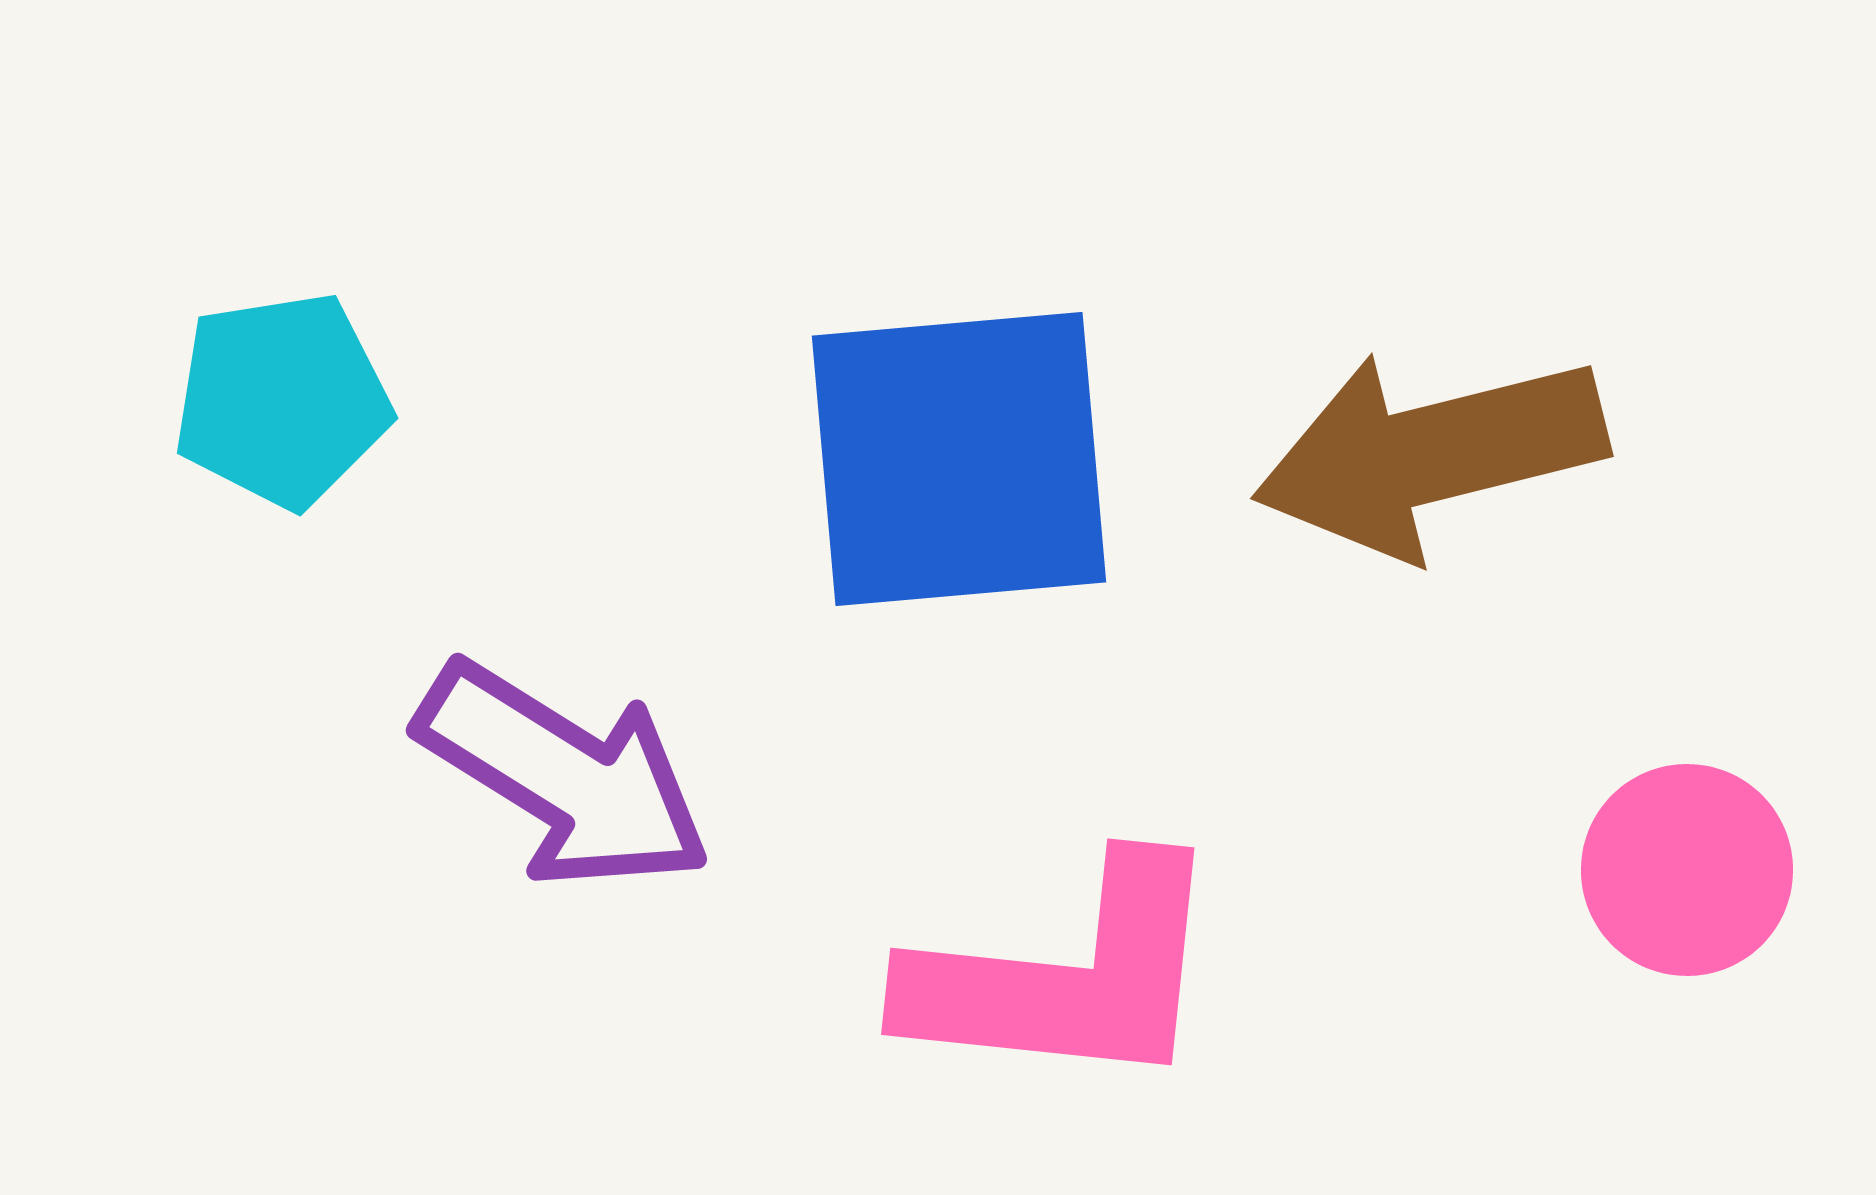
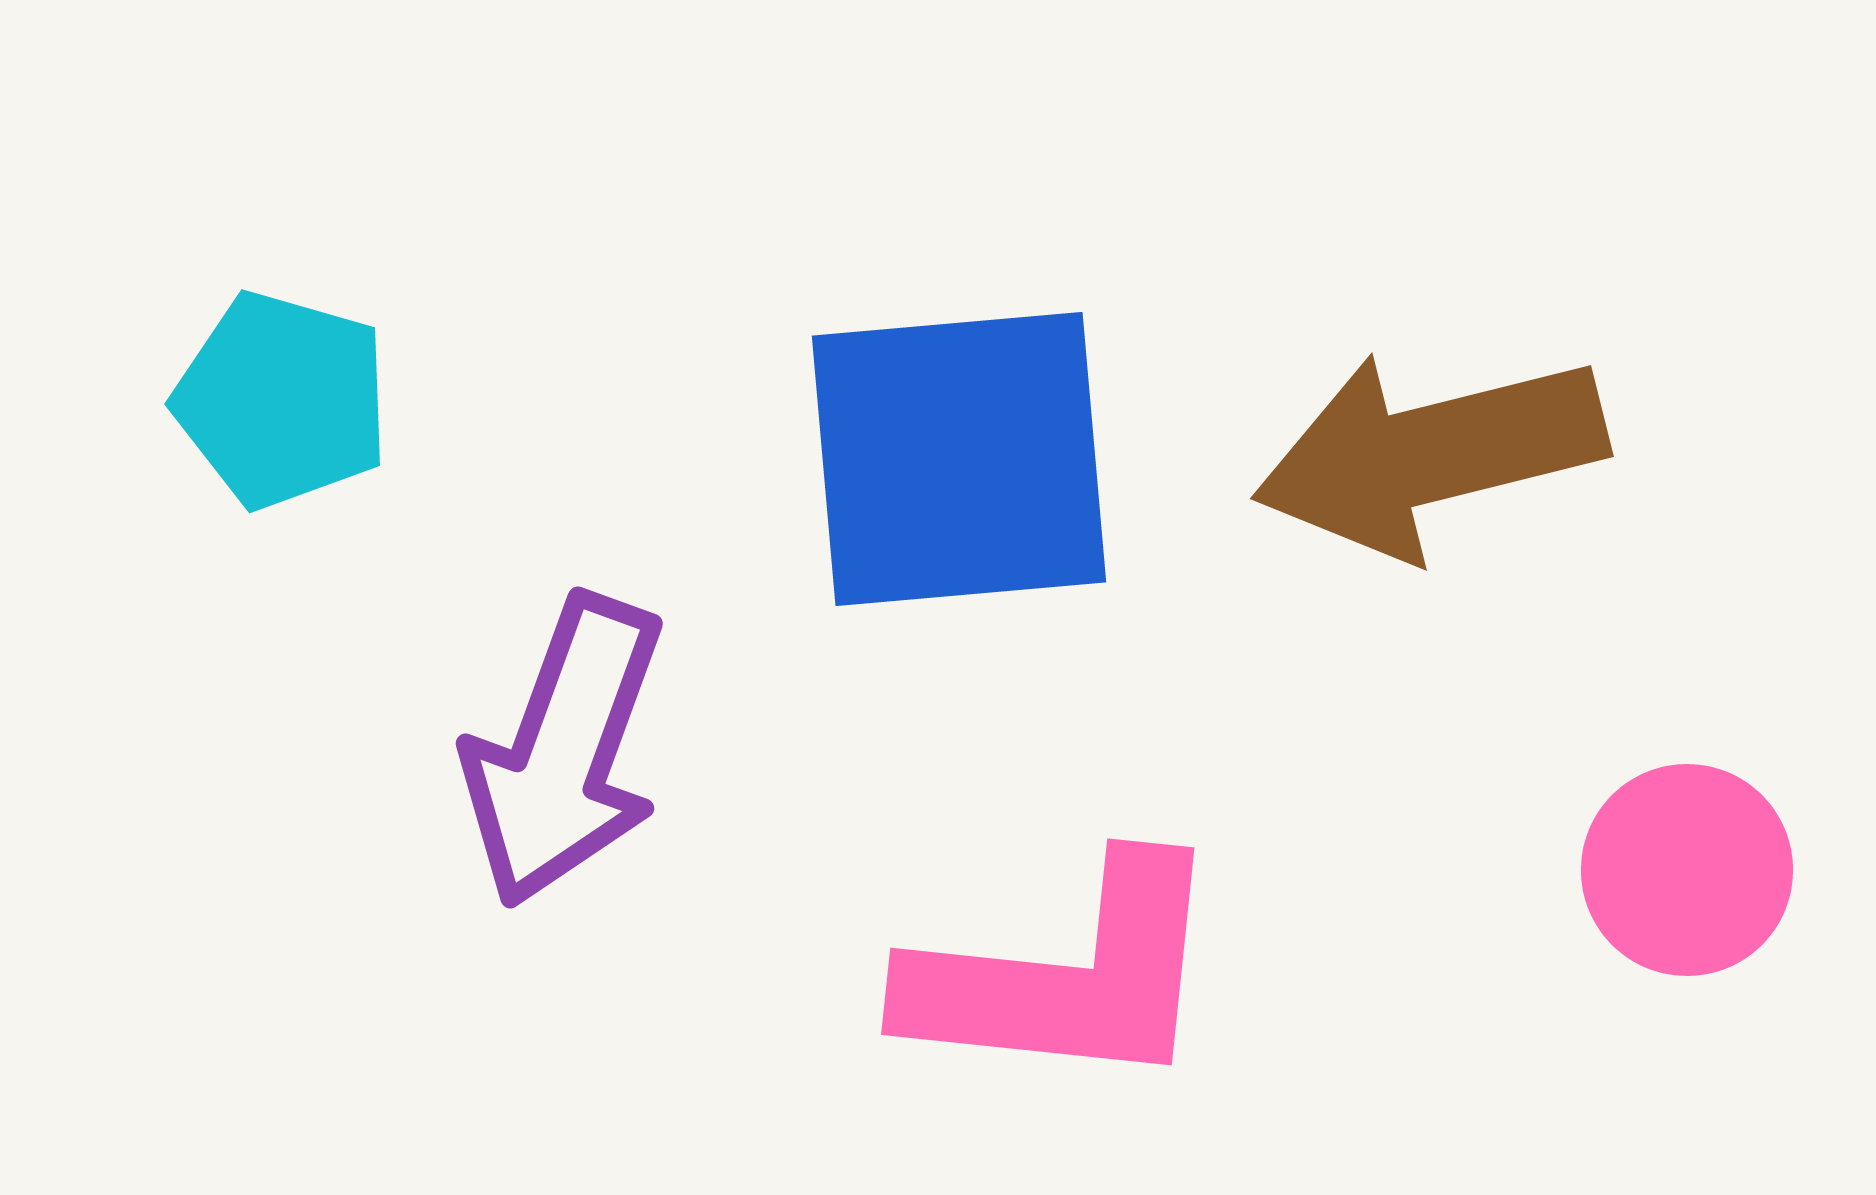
cyan pentagon: rotated 25 degrees clockwise
purple arrow: moved 25 px up; rotated 78 degrees clockwise
